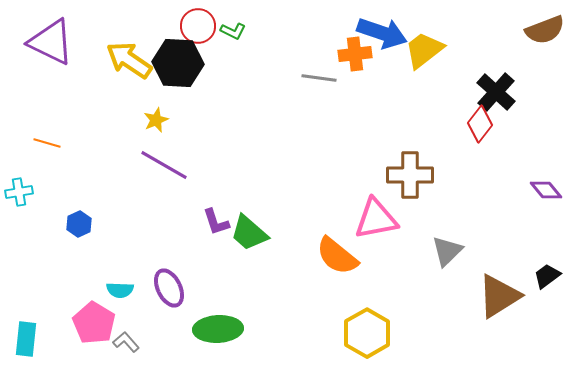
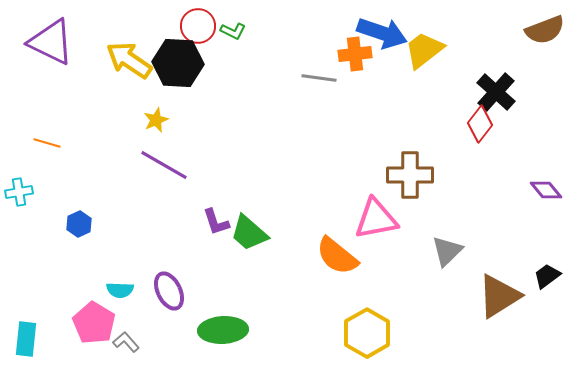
purple ellipse: moved 3 px down
green ellipse: moved 5 px right, 1 px down
